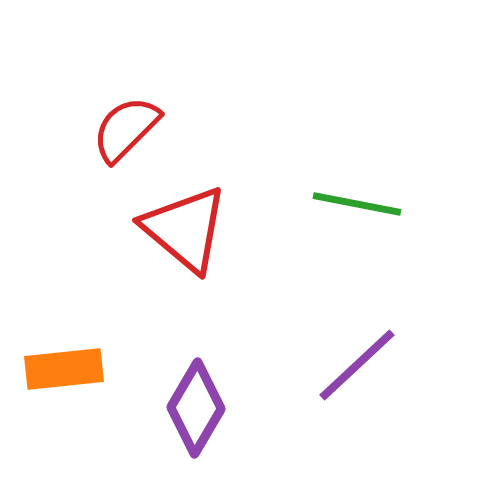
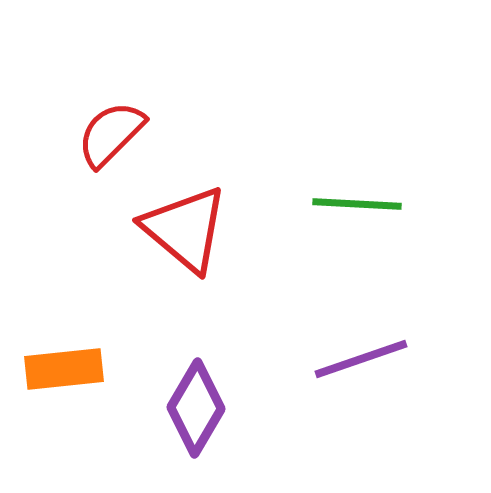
red semicircle: moved 15 px left, 5 px down
green line: rotated 8 degrees counterclockwise
purple line: moved 4 px right, 6 px up; rotated 24 degrees clockwise
